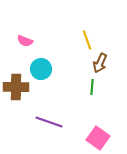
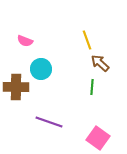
brown arrow: rotated 108 degrees clockwise
